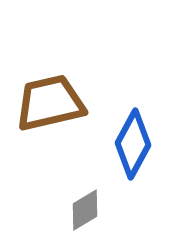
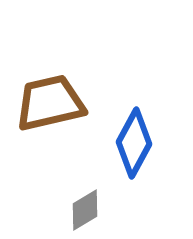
blue diamond: moved 1 px right, 1 px up
